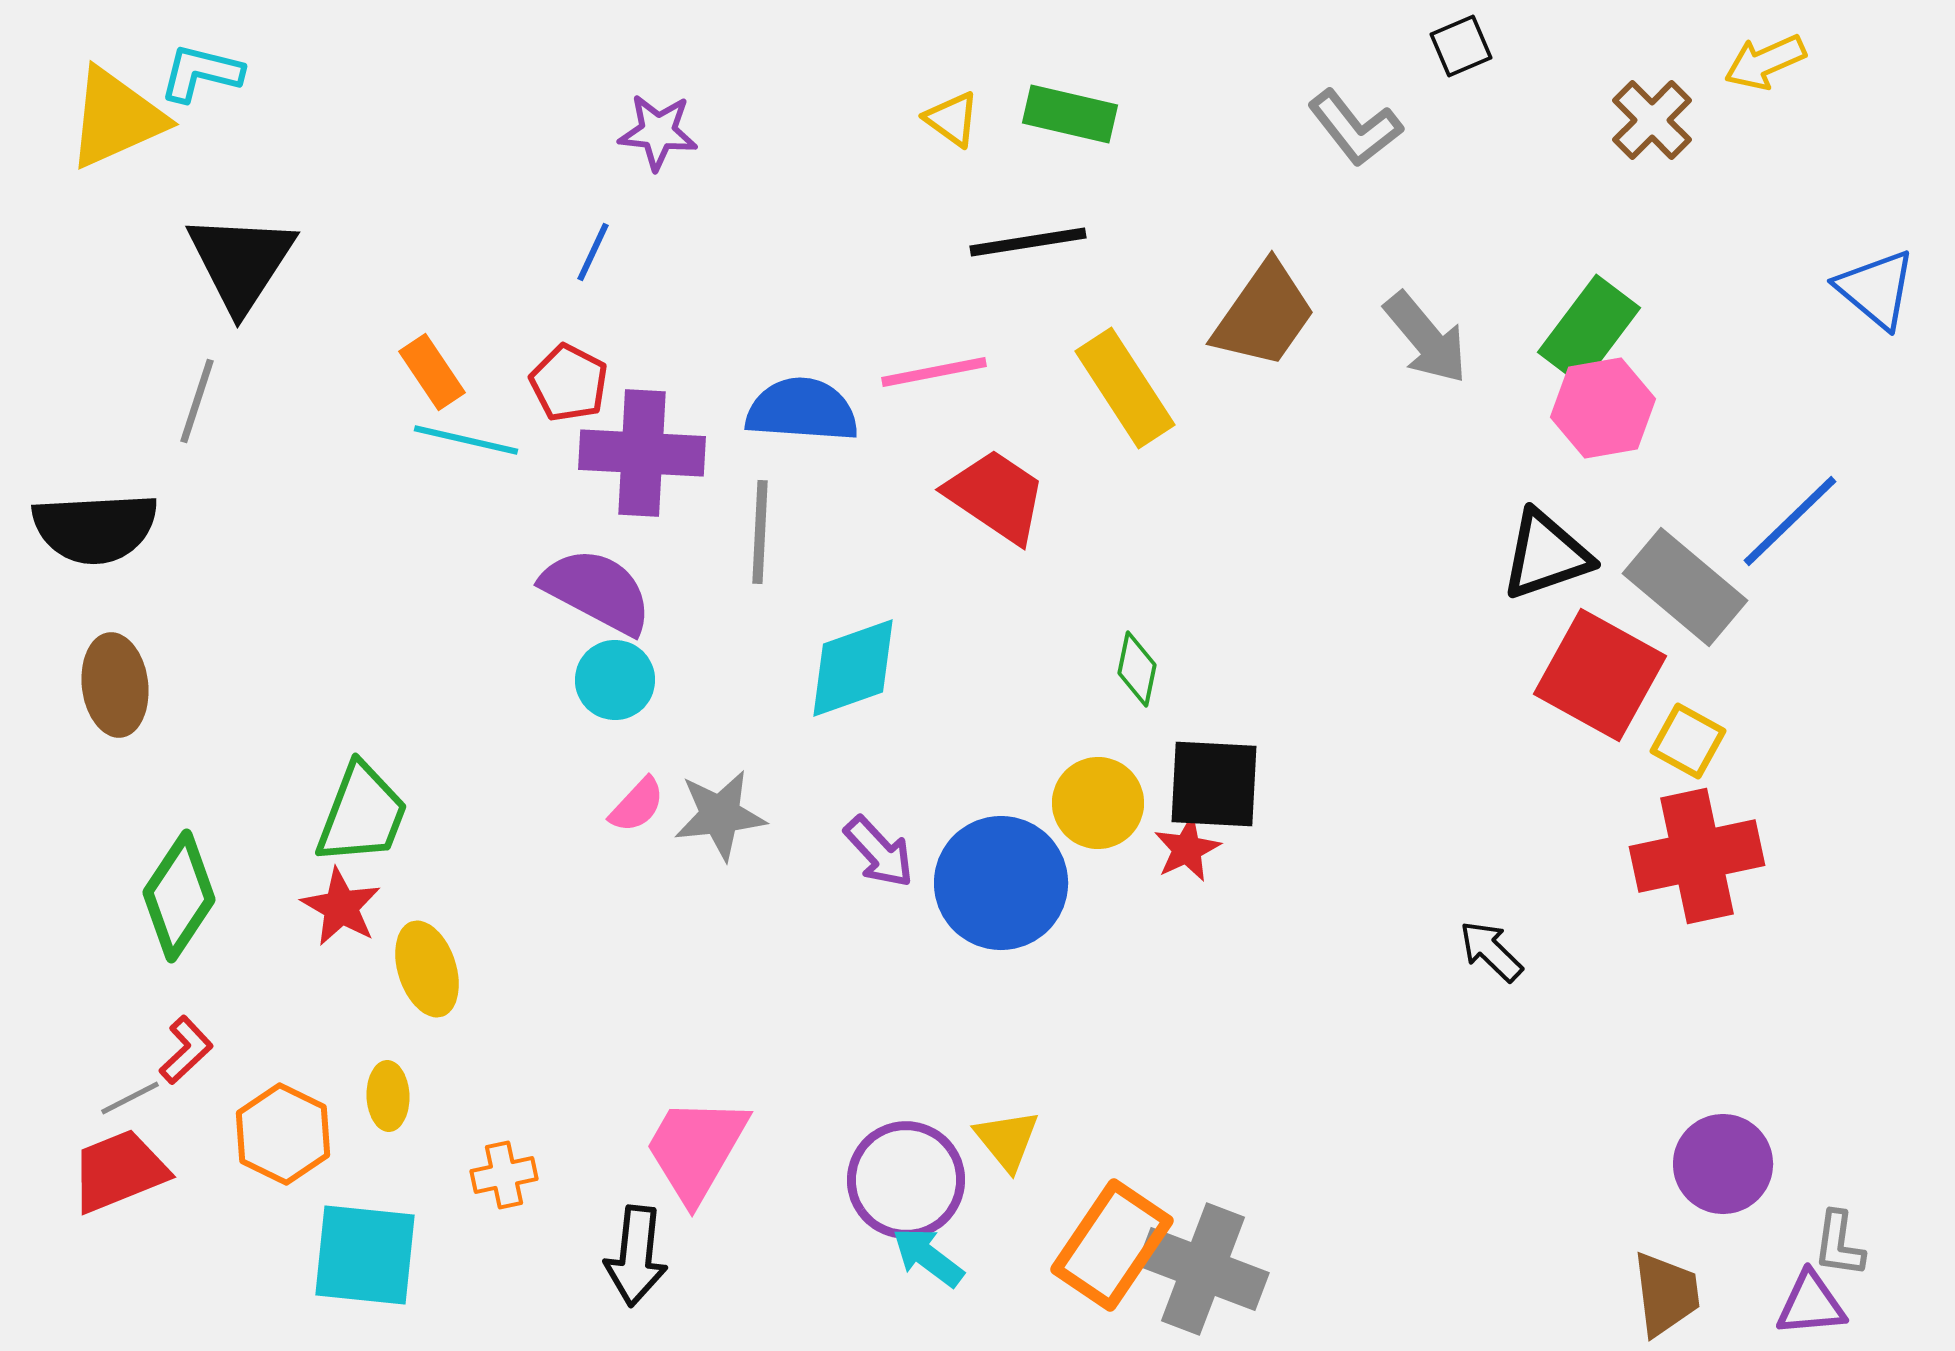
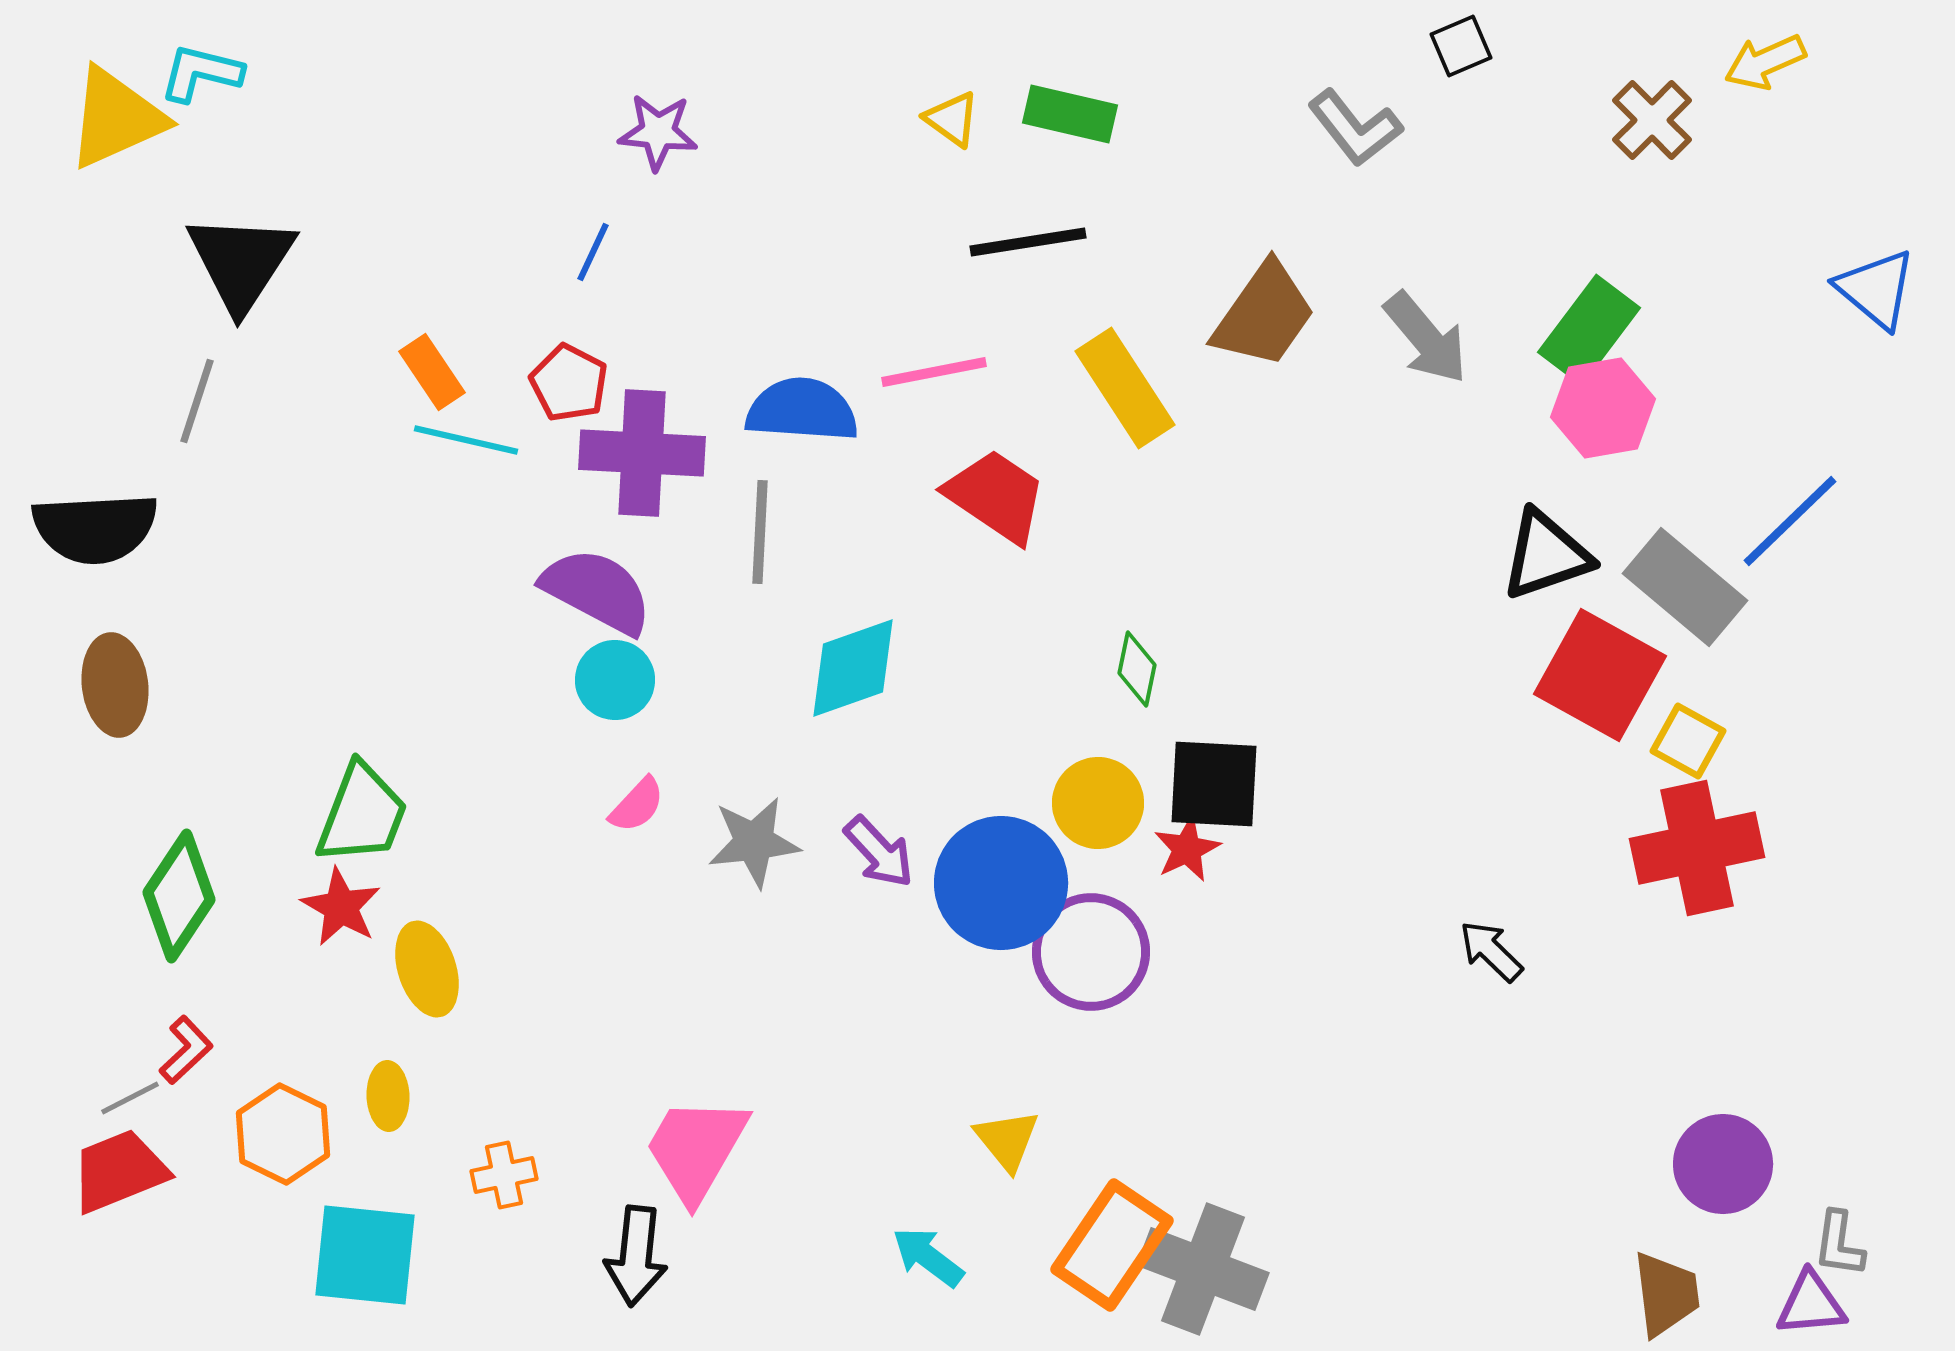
gray star at (720, 815): moved 34 px right, 27 px down
red cross at (1697, 856): moved 8 px up
purple circle at (906, 1180): moved 185 px right, 228 px up
